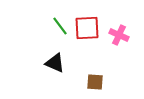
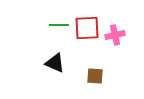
green line: moved 1 px left, 1 px up; rotated 54 degrees counterclockwise
pink cross: moved 4 px left; rotated 36 degrees counterclockwise
brown square: moved 6 px up
